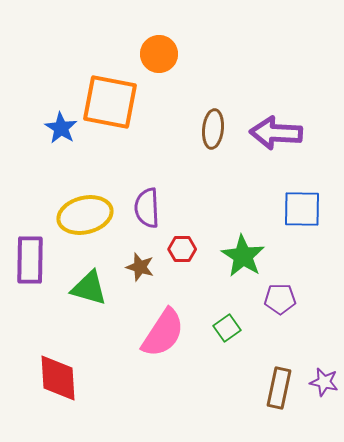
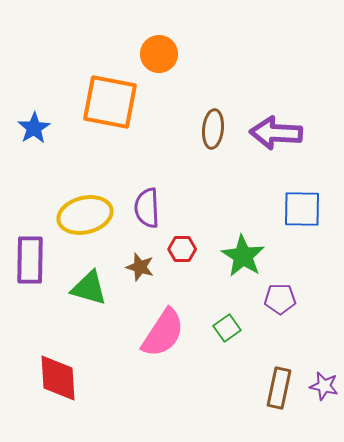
blue star: moved 27 px left; rotated 8 degrees clockwise
purple star: moved 4 px down
